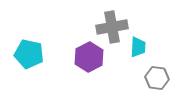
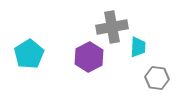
cyan pentagon: rotated 28 degrees clockwise
